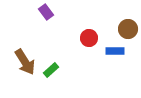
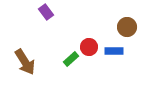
brown circle: moved 1 px left, 2 px up
red circle: moved 9 px down
blue rectangle: moved 1 px left
green rectangle: moved 20 px right, 11 px up
